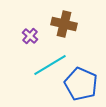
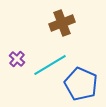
brown cross: moved 2 px left, 1 px up; rotated 35 degrees counterclockwise
purple cross: moved 13 px left, 23 px down
